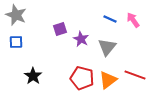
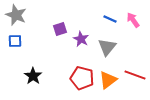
blue square: moved 1 px left, 1 px up
